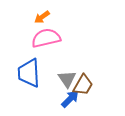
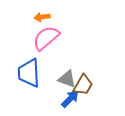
orange arrow: rotated 28 degrees clockwise
pink semicircle: rotated 28 degrees counterclockwise
gray triangle: rotated 36 degrees counterclockwise
